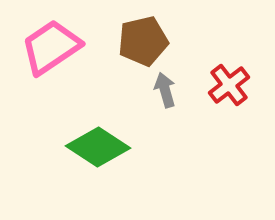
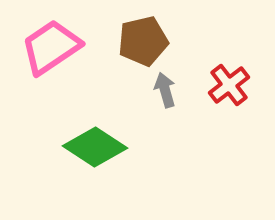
green diamond: moved 3 px left
